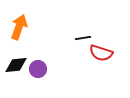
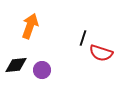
orange arrow: moved 11 px right, 1 px up
black line: rotated 63 degrees counterclockwise
purple circle: moved 4 px right, 1 px down
